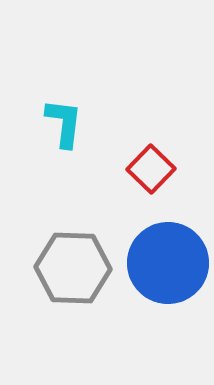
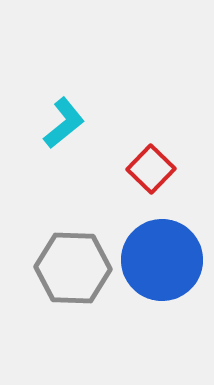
cyan L-shape: rotated 44 degrees clockwise
blue circle: moved 6 px left, 3 px up
